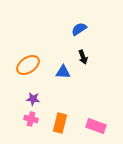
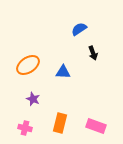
black arrow: moved 10 px right, 4 px up
purple star: rotated 16 degrees clockwise
pink cross: moved 6 px left, 9 px down
